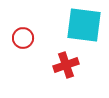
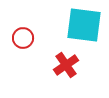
red cross: rotated 15 degrees counterclockwise
